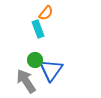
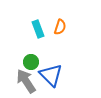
orange semicircle: moved 14 px right, 14 px down; rotated 21 degrees counterclockwise
green circle: moved 4 px left, 2 px down
blue triangle: moved 5 px down; rotated 20 degrees counterclockwise
